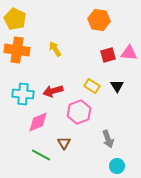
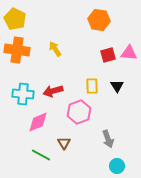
yellow rectangle: rotated 56 degrees clockwise
